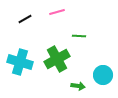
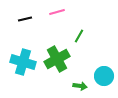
black line: rotated 16 degrees clockwise
green line: rotated 64 degrees counterclockwise
cyan cross: moved 3 px right
cyan circle: moved 1 px right, 1 px down
green arrow: moved 2 px right
